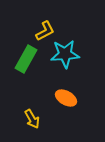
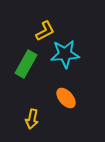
green rectangle: moved 5 px down
orange ellipse: rotated 20 degrees clockwise
yellow arrow: rotated 42 degrees clockwise
